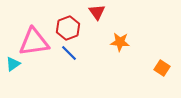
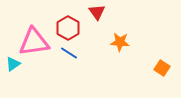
red hexagon: rotated 10 degrees counterclockwise
blue line: rotated 12 degrees counterclockwise
